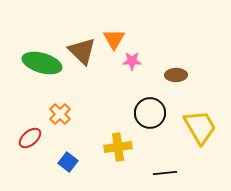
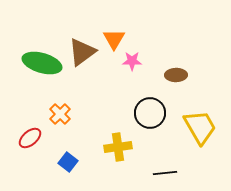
brown triangle: moved 1 px down; rotated 40 degrees clockwise
